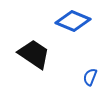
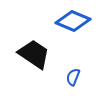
blue semicircle: moved 17 px left
